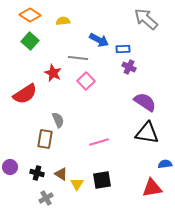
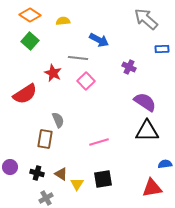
blue rectangle: moved 39 px right
black triangle: moved 2 px up; rotated 10 degrees counterclockwise
black square: moved 1 px right, 1 px up
